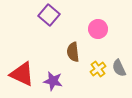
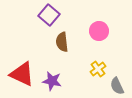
pink circle: moved 1 px right, 2 px down
brown semicircle: moved 11 px left, 10 px up
gray semicircle: moved 2 px left, 18 px down
purple star: moved 1 px left
